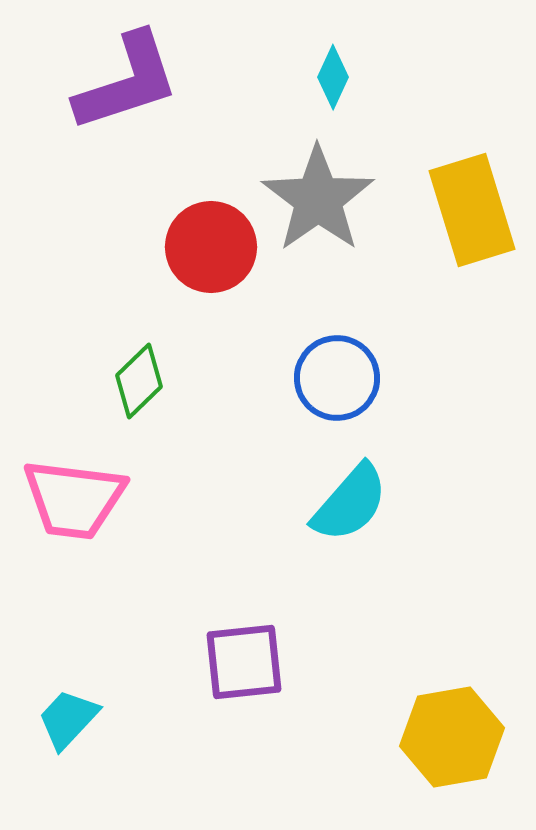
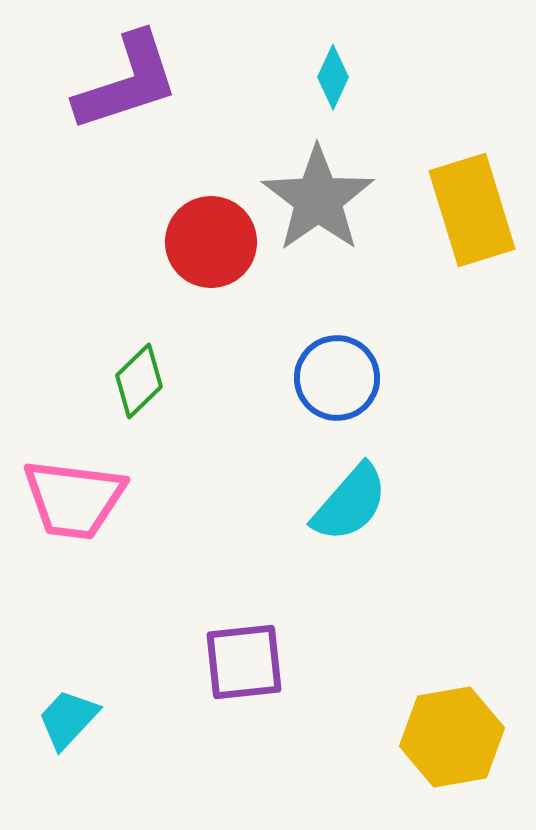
red circle: moved 5 px up
